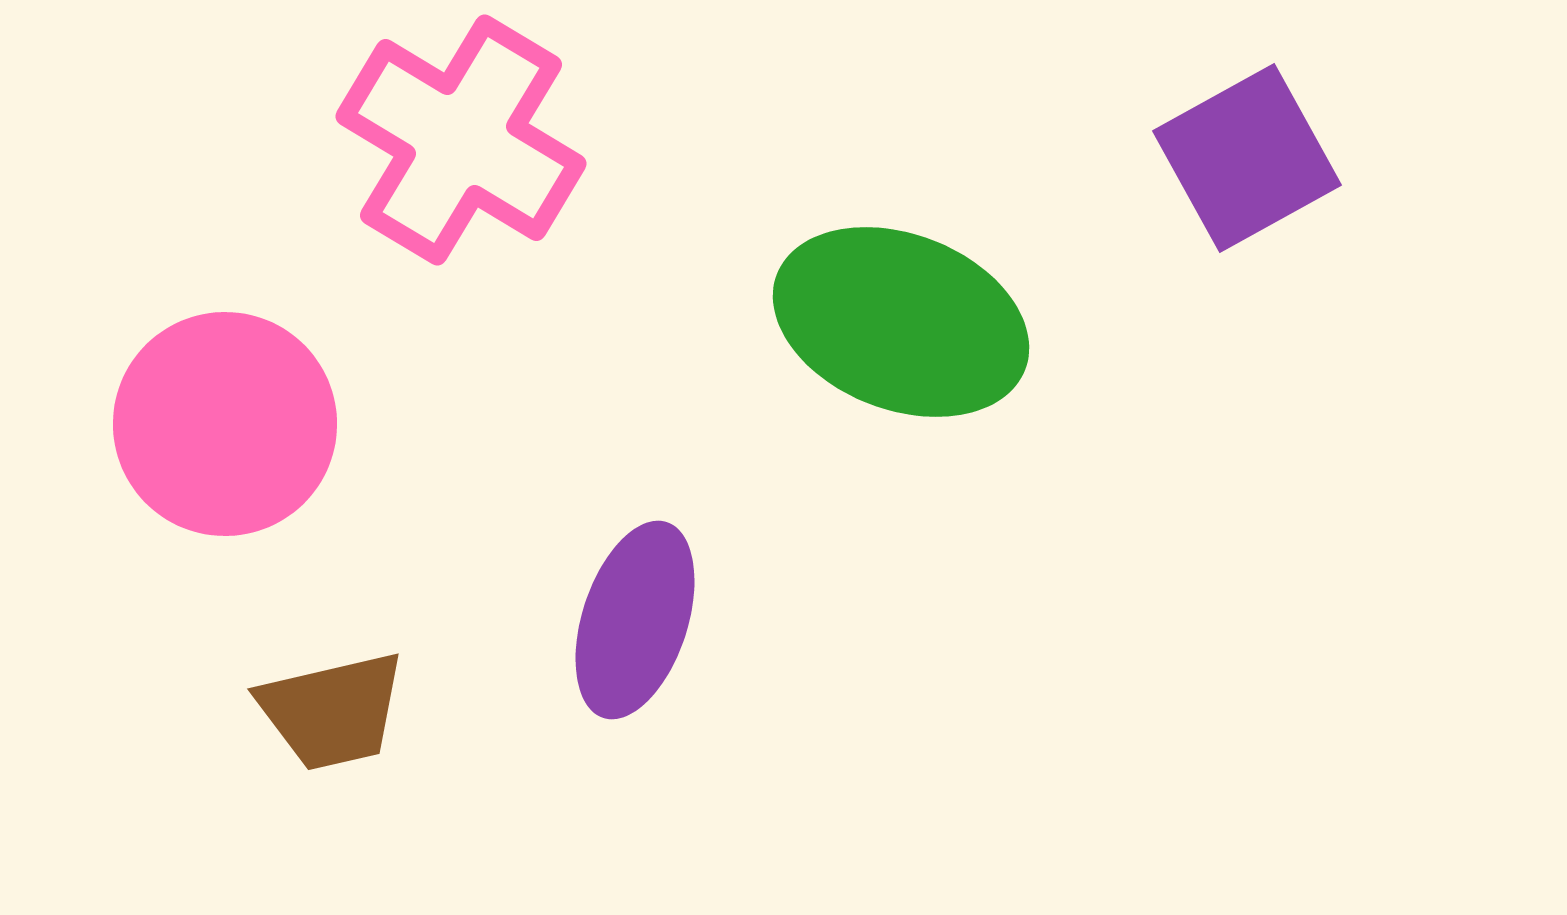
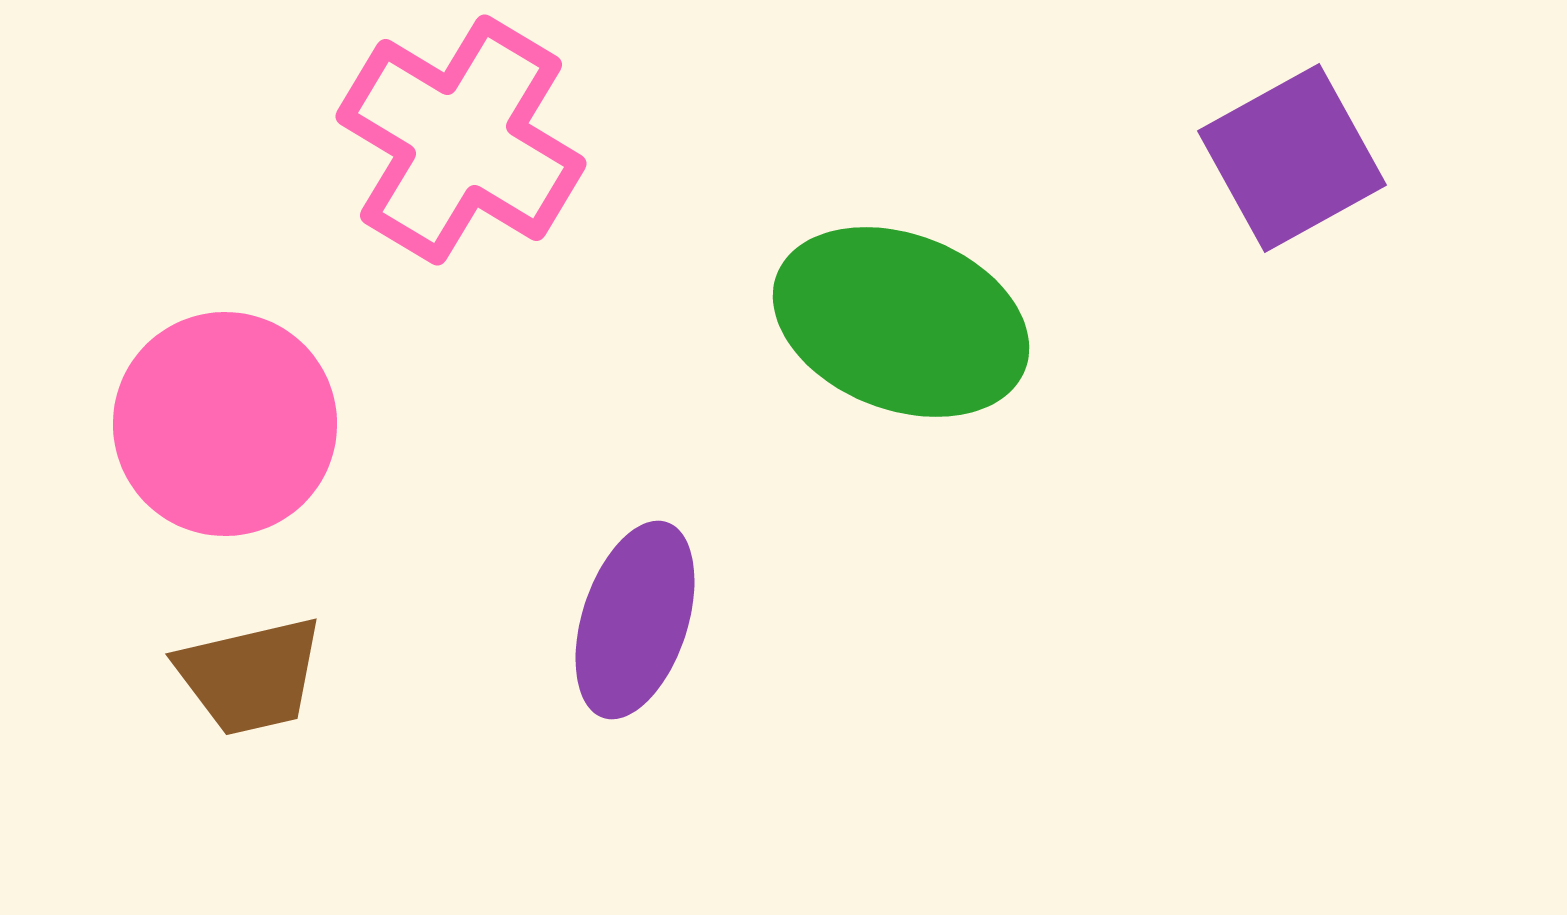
purple square: moved 45 px right
brown trapezoid: moved 82 px left, 35 px up
